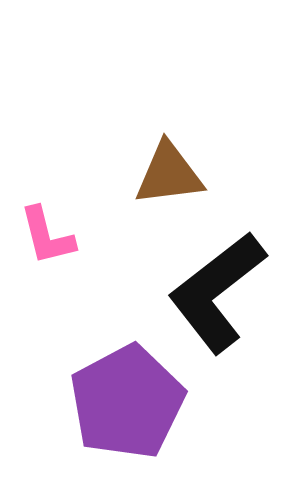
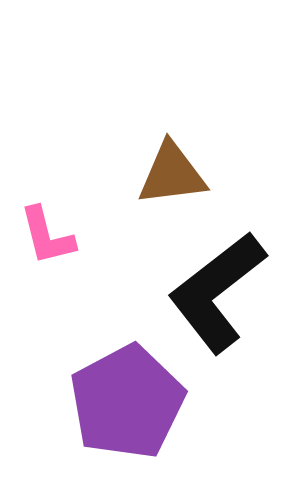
brown triangle: moved 3 px right
